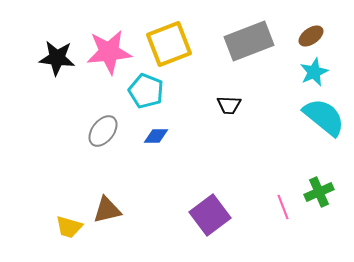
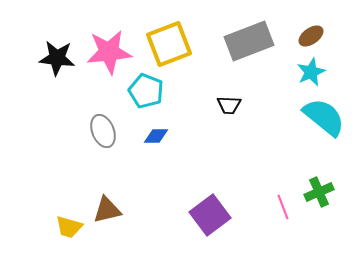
cyan star: moved 3 px left
gray ellipse: rotated 60 degrees counterclockwise
